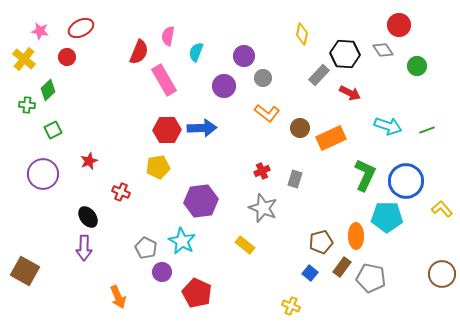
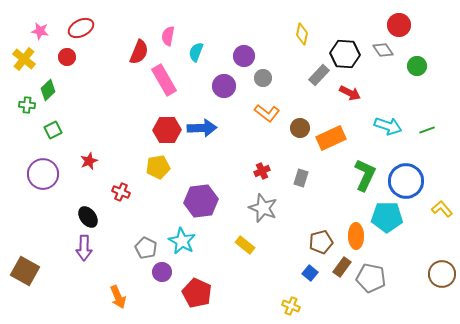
gray rectangle at (295, 179): moved 6 px right, 1 px up
